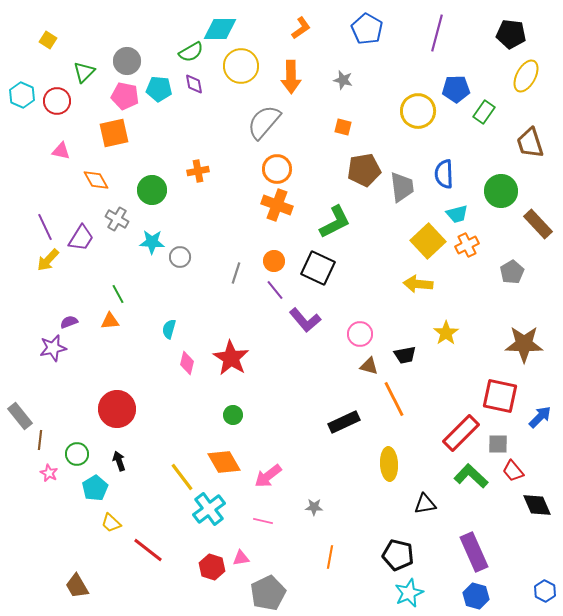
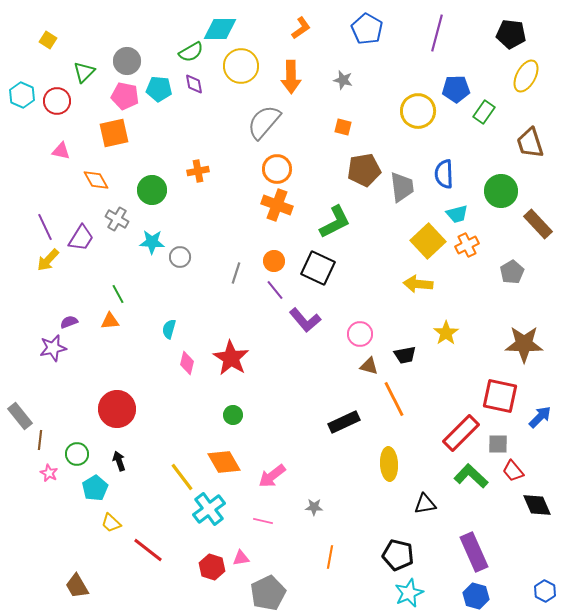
pink arrow at (268, 476): moved 4 px right
